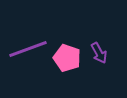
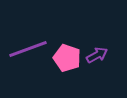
purple arrow: moved 2 px left, 2 px down; rotated 90 degrees counterclockwise
